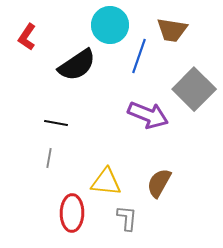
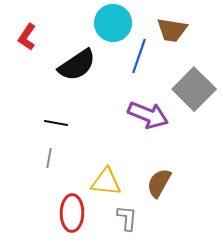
cyan circle: moved 3 px right, 2 px up
